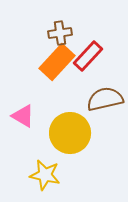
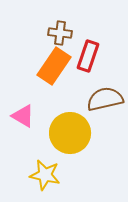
brown cross: rotated 15 degrees clockwise
red rectangle: rotated 24 degrees counterclockwise
orange rectangle: moved 3 px left, 4 px down; rotated 9 degrees counterclockwise
